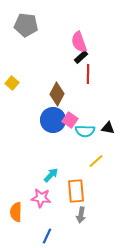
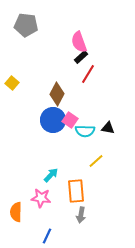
red line: rotated 30 degrees clockwise
